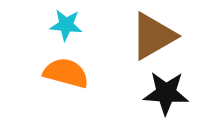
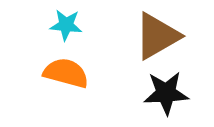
brown triangle: moved 4 px right
black star: rotated 6 degrees counterclockwise
